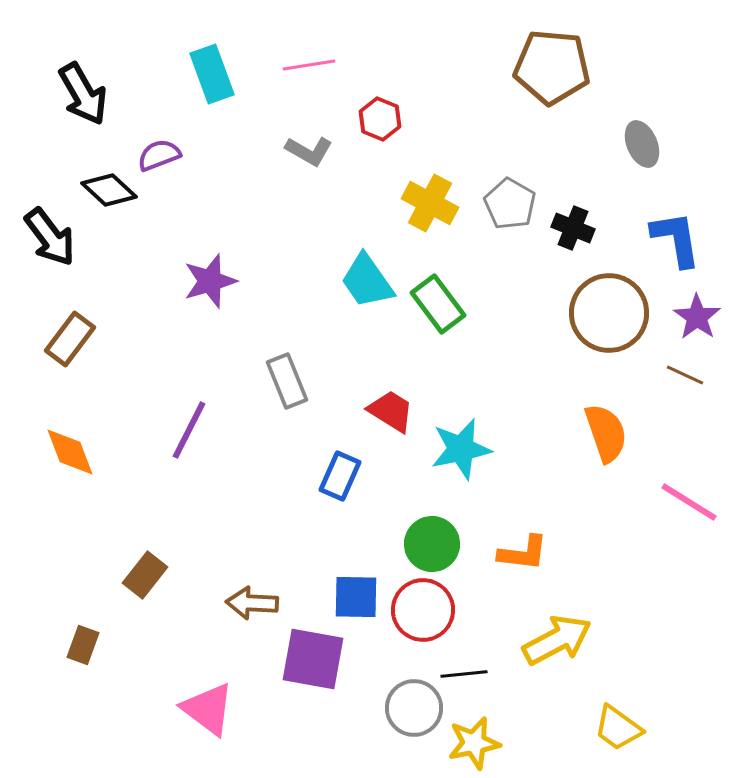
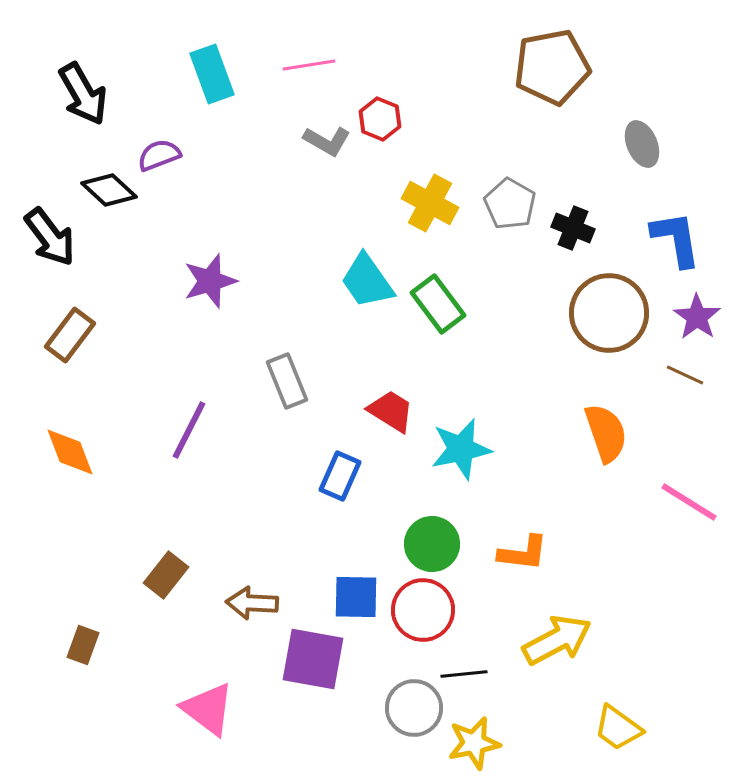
brown pentagon at (552, 67): rotated 16 degrees counterclockwise
gray L-shape at (309, 151): moved 18 px right, 10 px up
brown rectangle at (70, 339): moved 4 px up
brown rectangle at (145, 575): moved 21 px right
